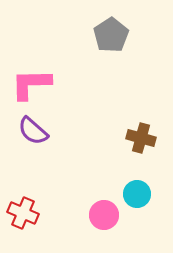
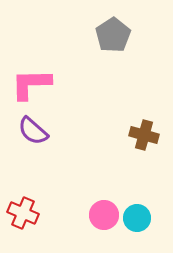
gray pentagon: moved 2 px right
brown cross: moved 3 px right, 3 px up
cyan circle: moved 24 px down
